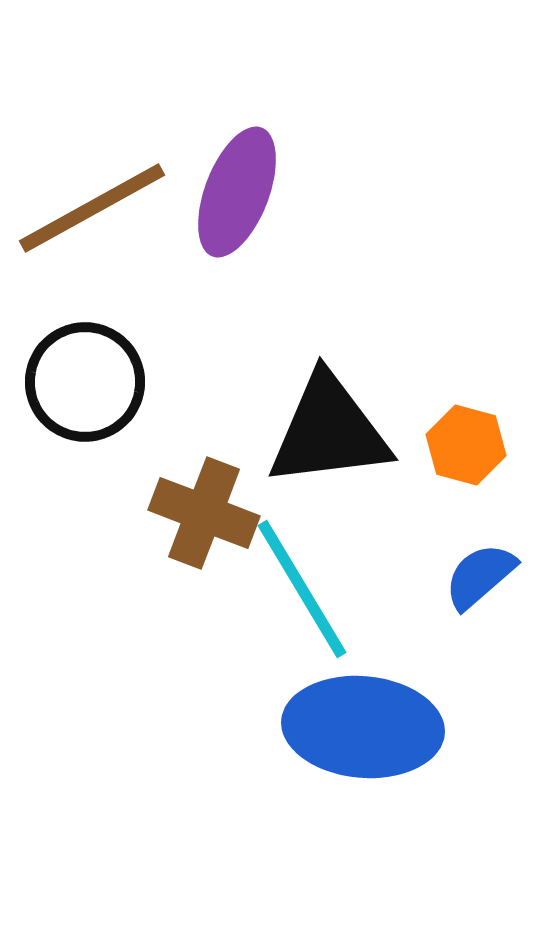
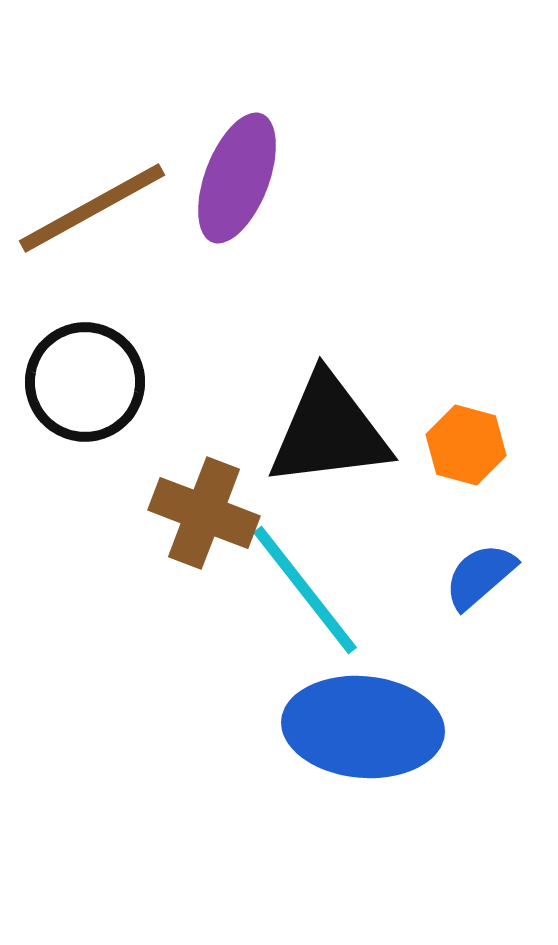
purple ellipse: moved 14 px up
cyan line: moved 3 px right, 1 px down; rotated 7 degrees counterclockwise
